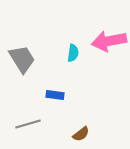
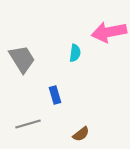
pink arrow: moved 9 px up
cyan semicircle: moved 2 px right
blue rectangle: rotated 66 degrees clockwise
